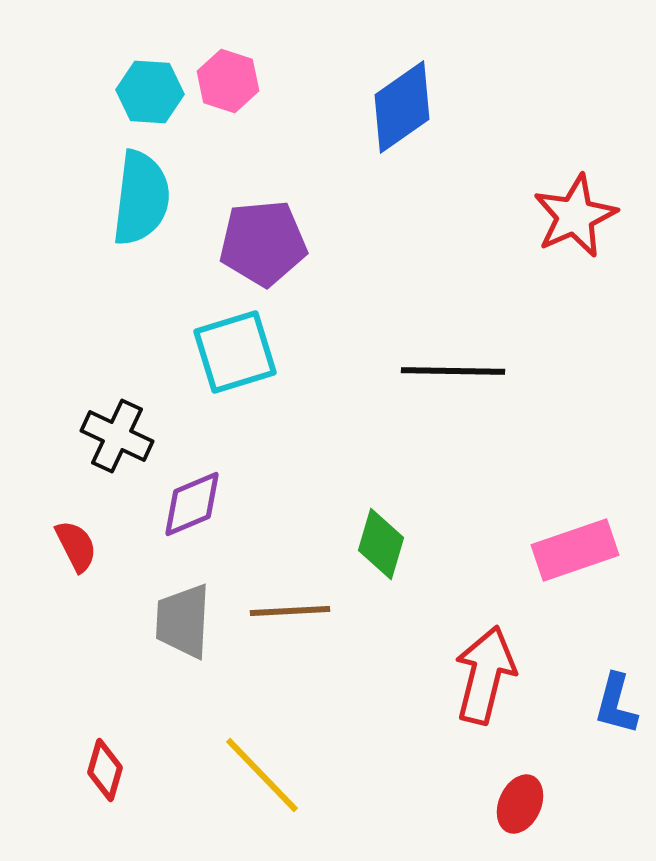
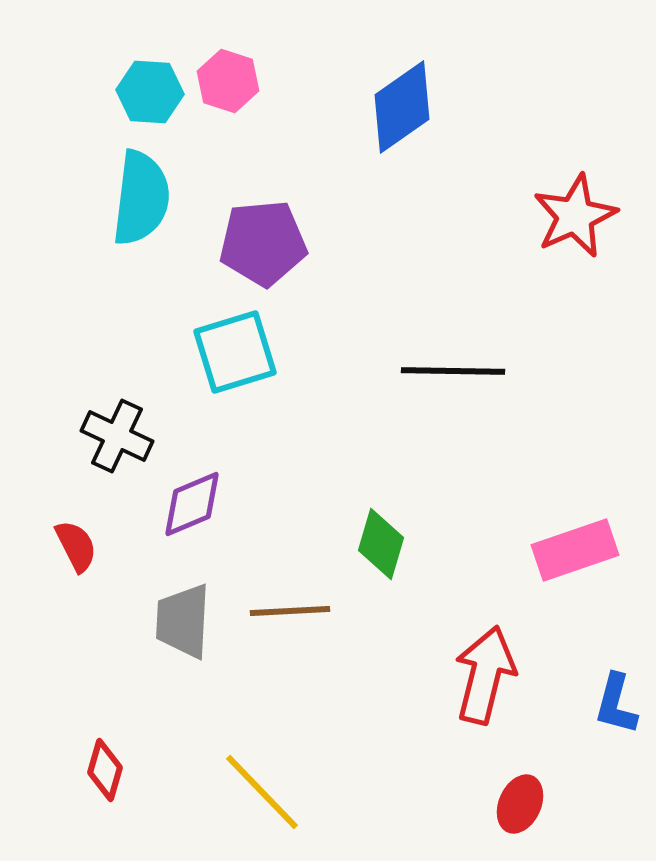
yellow line: moved 17 px down
